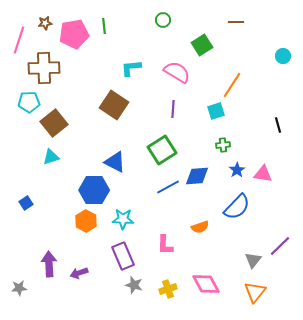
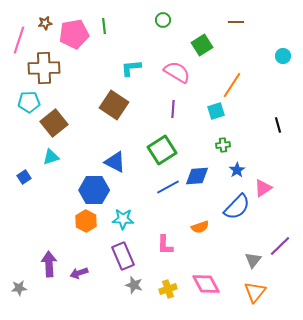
pink triangle at (263, 174): moved 14 px down; rotated 42 degrees counterclockwise
blue square at (26, 203): moved 2 px left, 26 px up
